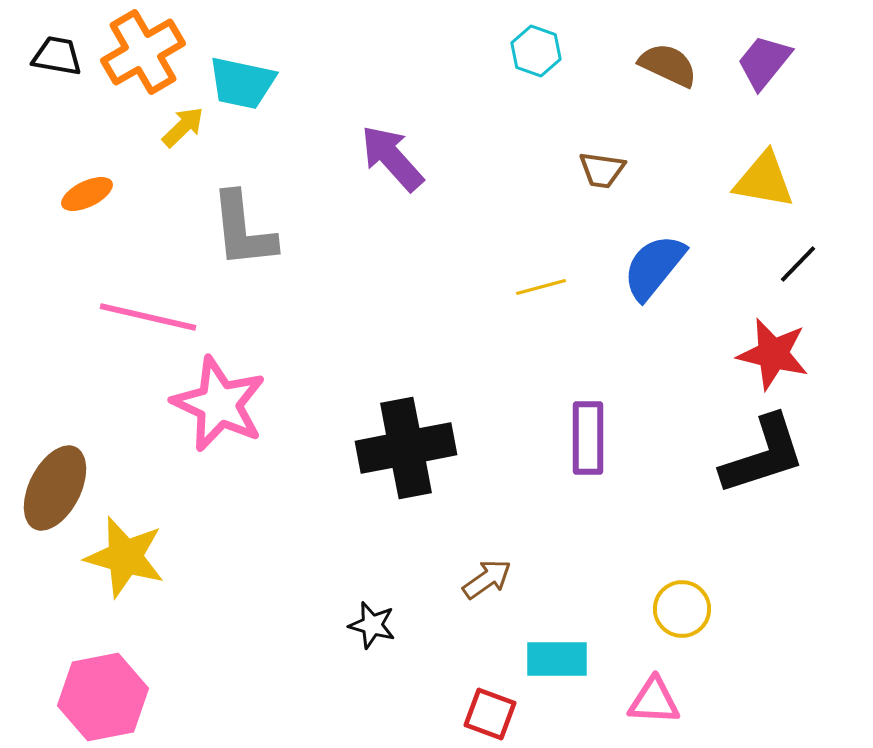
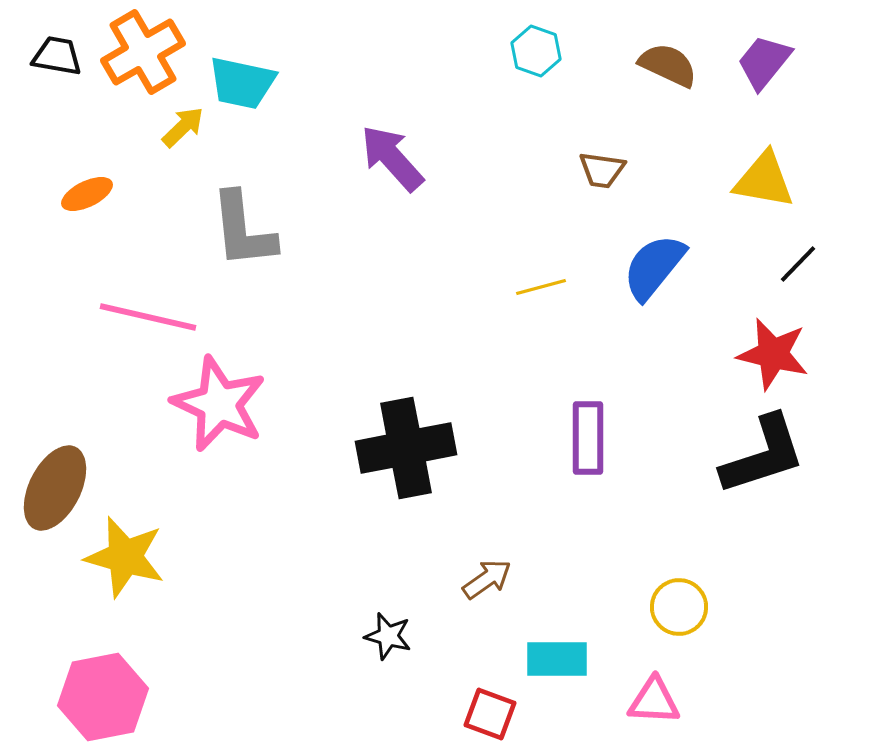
yellow circle: moved 3 px left, 2 px up
black star: moved 16 px right, 11 px down
